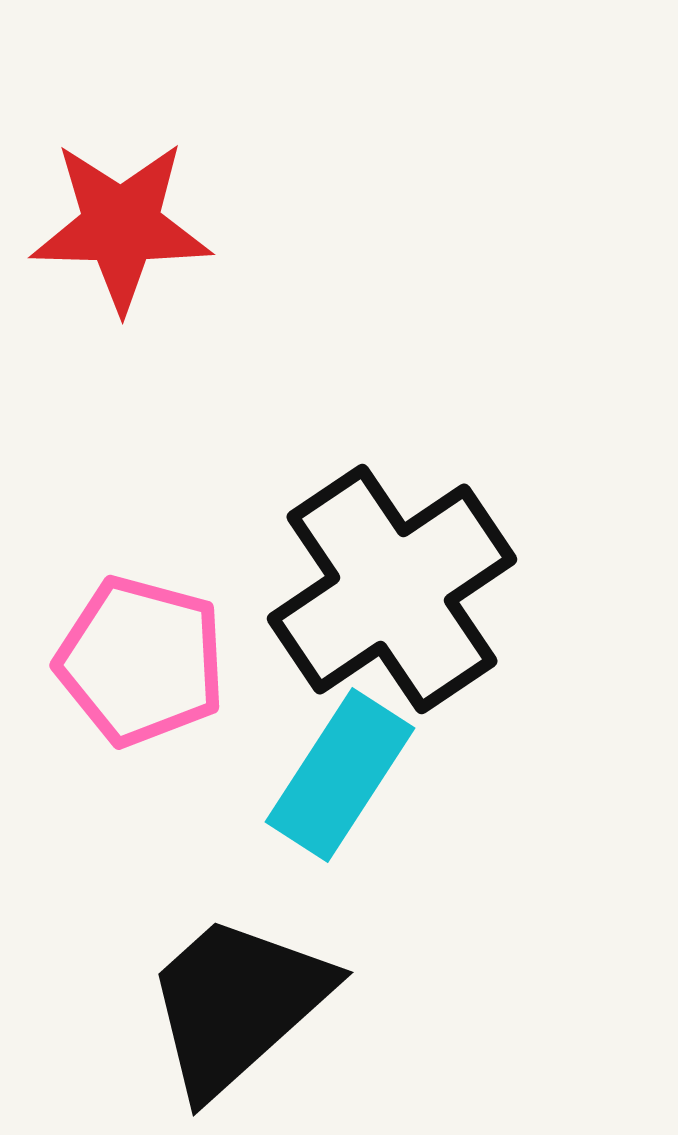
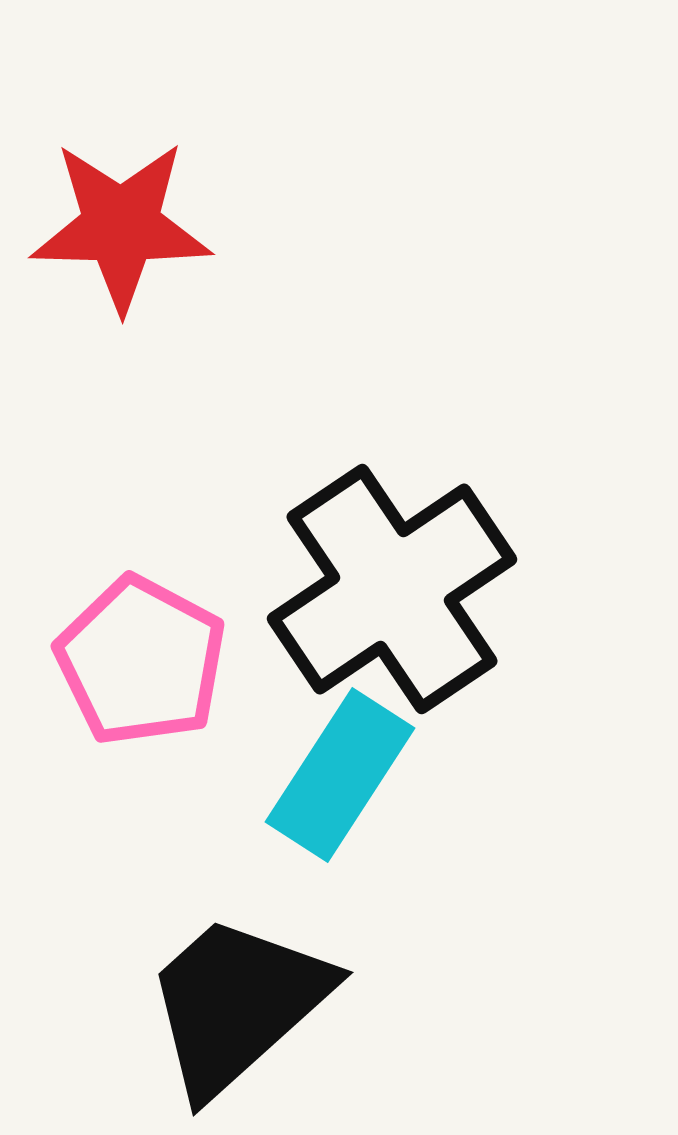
pink pentagon: rotated 13 degrees clockwise
